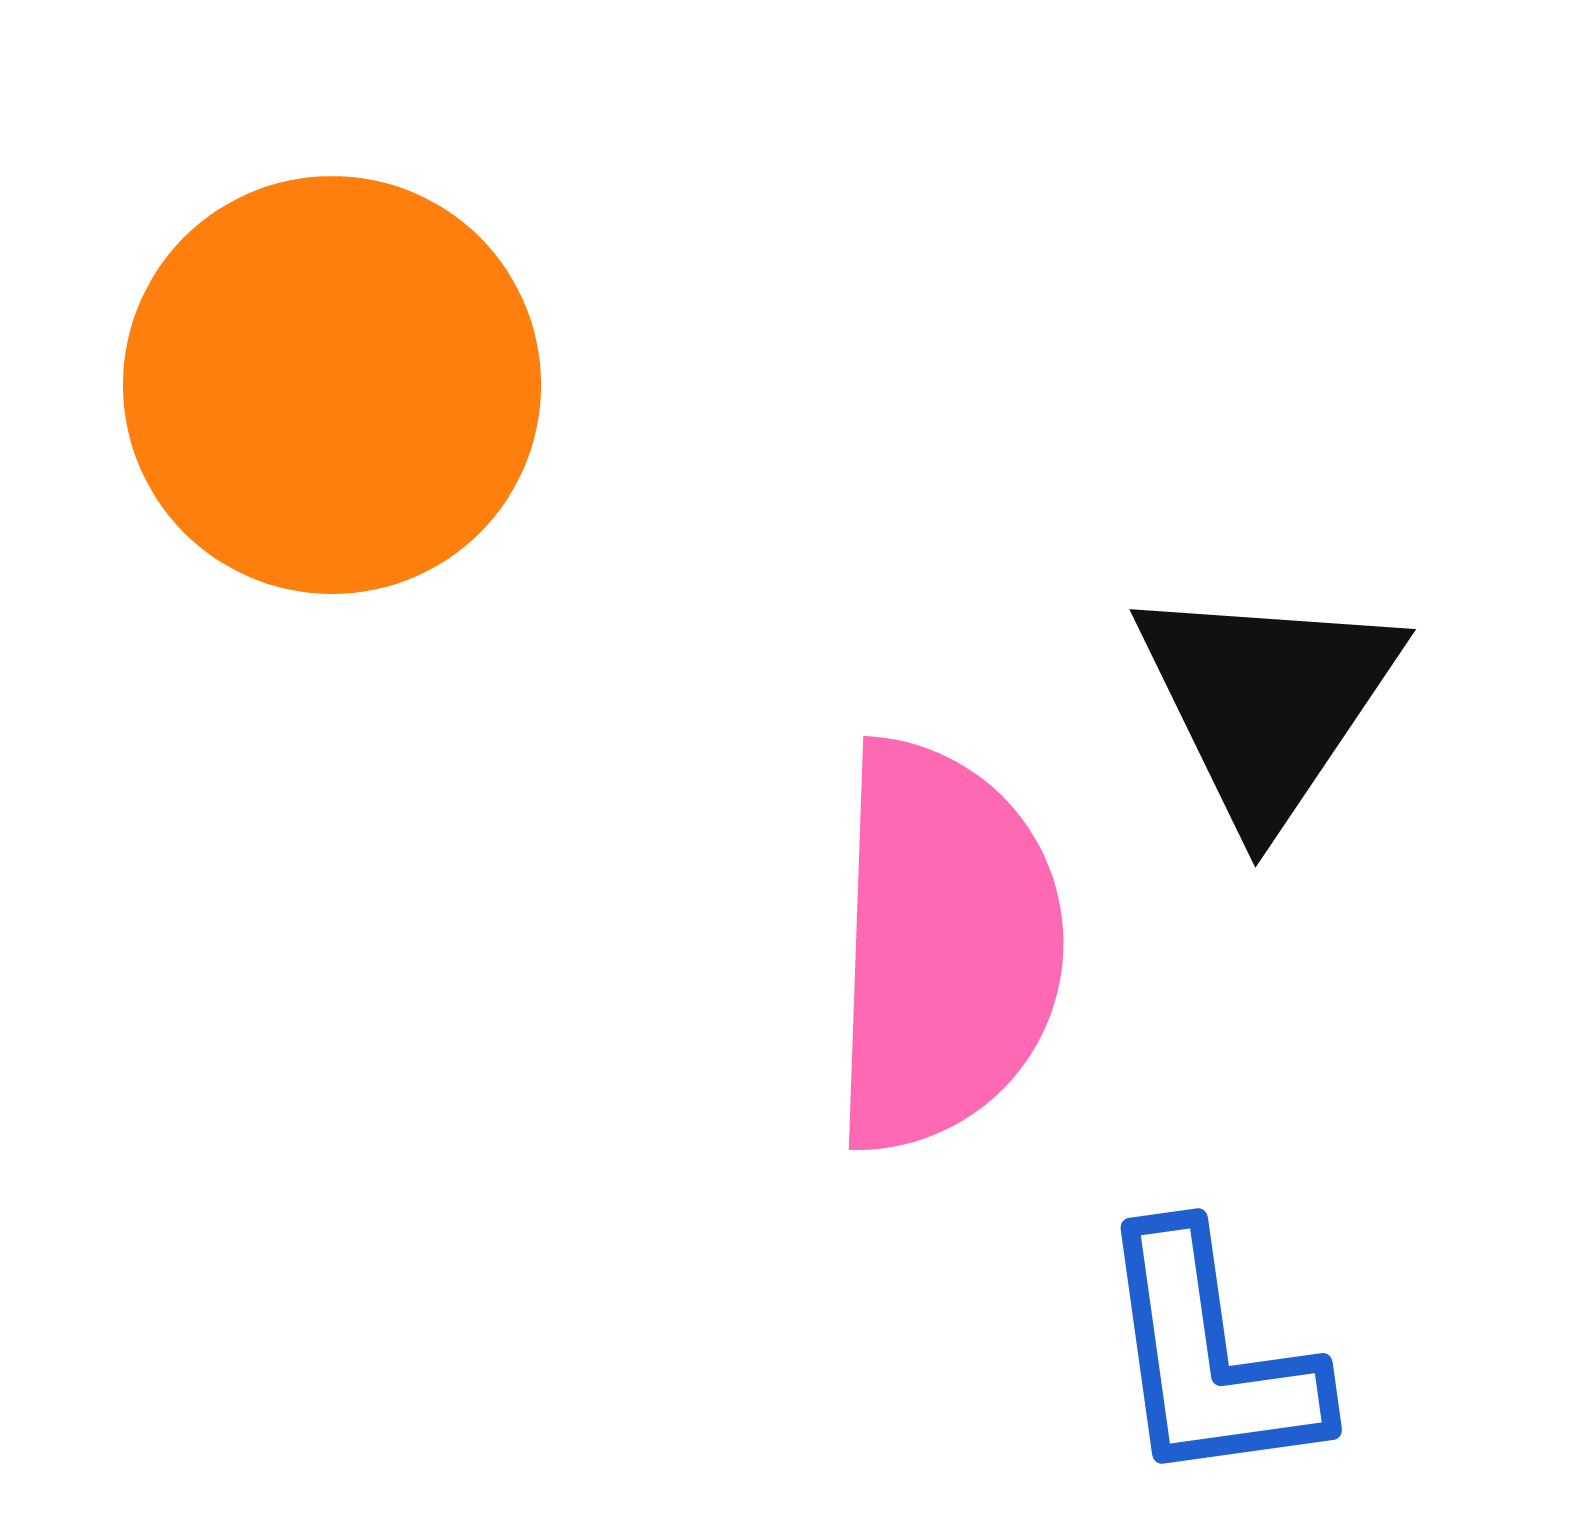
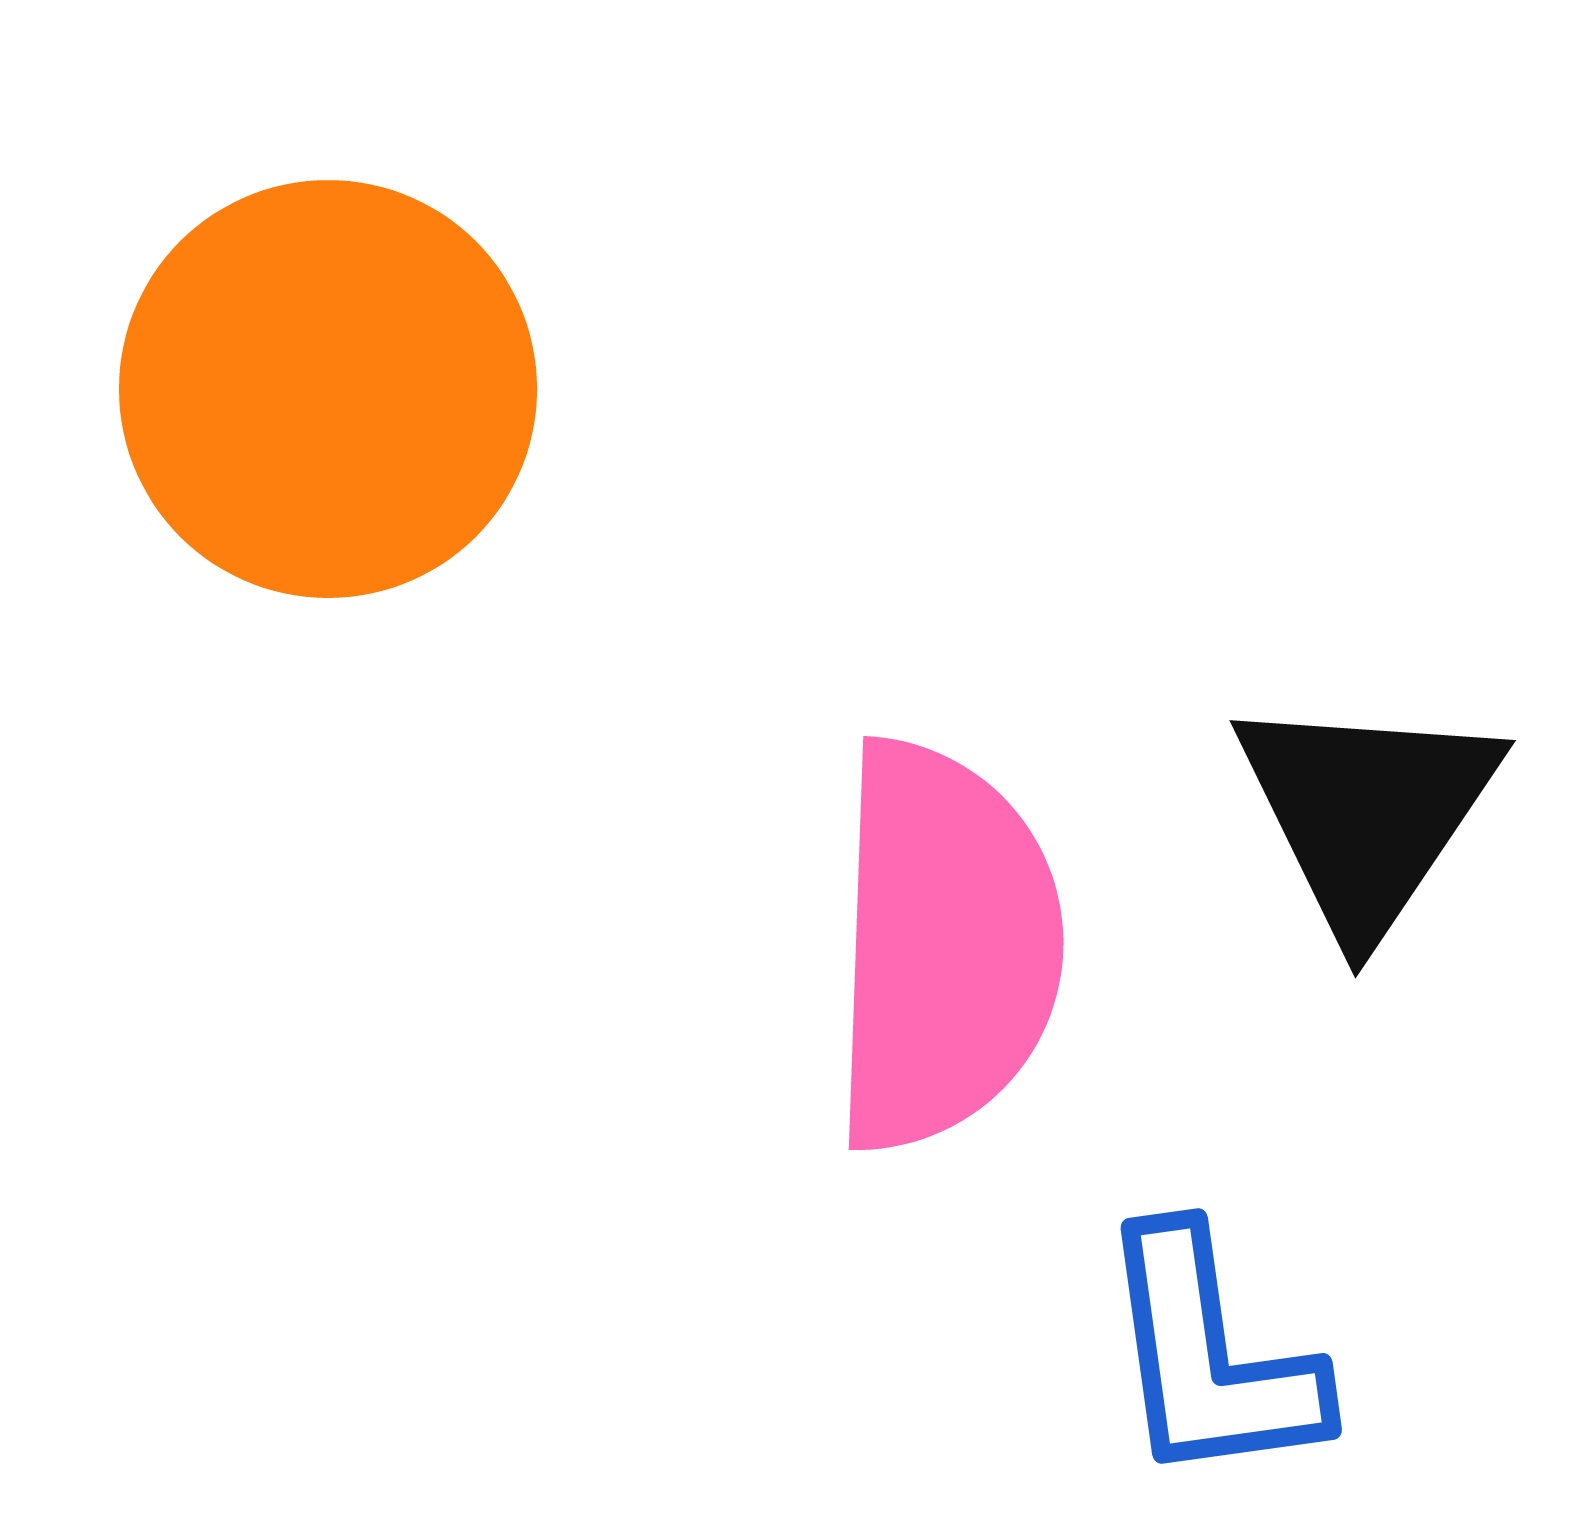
orange circle: moved 4 px left, 4 px down
black triangle: moved 100 px right, 111 px down
